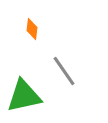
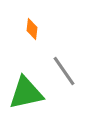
green triangle: moved 2 px right, 3 px up
